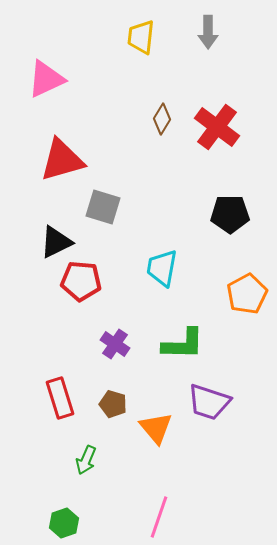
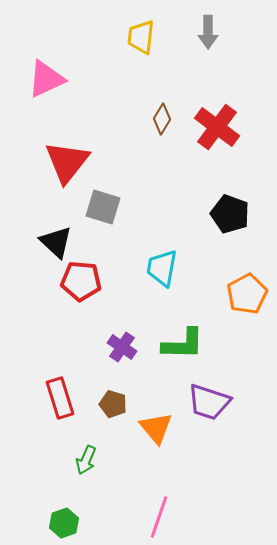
red triangle: moved 5 px right, 2 px down; rotated 36 degrees counterclockwise
black pentagon: rotated 21 degrees clockwise
black triangle: rotated 51 degrees counterclockwise
purple cross: moved 7 px right, 3 px down
